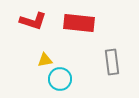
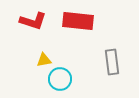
red rectangle: moved 1 px left, 2 px up
yellow triangle: moved 1 px left
